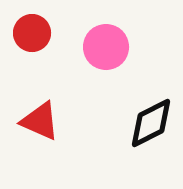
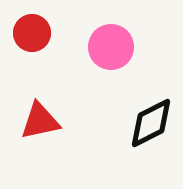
pink circle: moved 5 px right
red triangle: rotated 36 degrees counterclockwise
